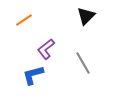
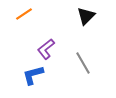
orange line: moved 6 px up
